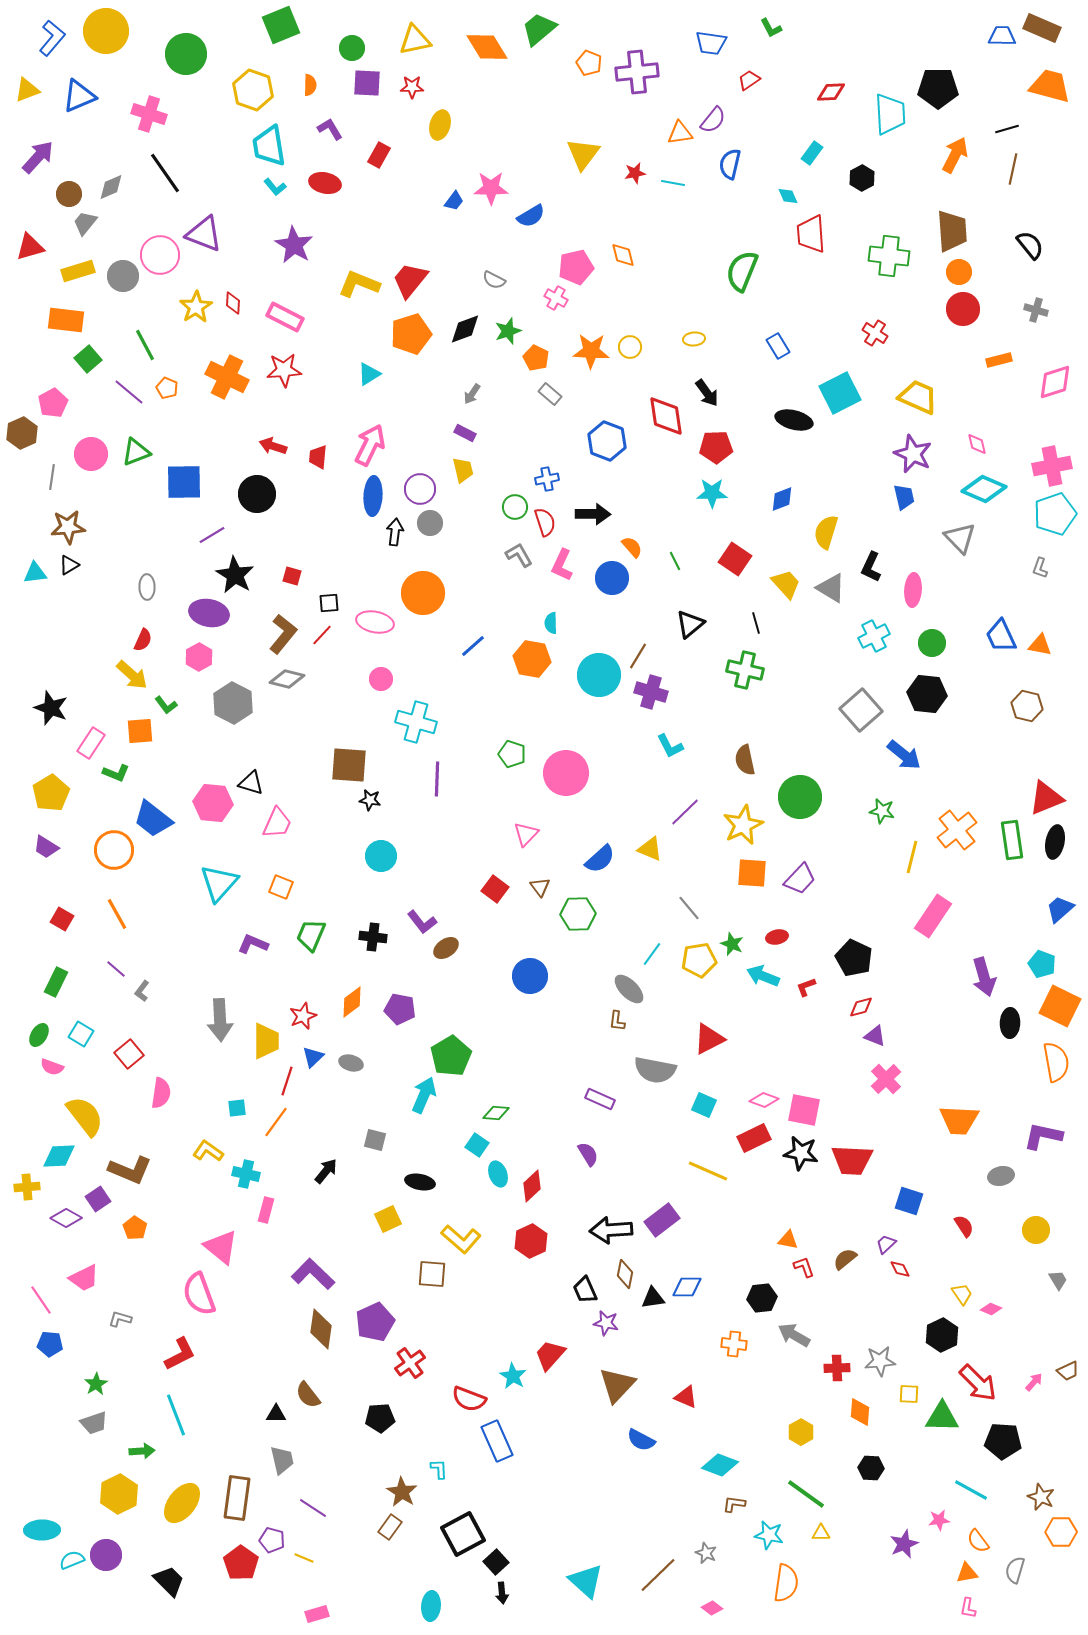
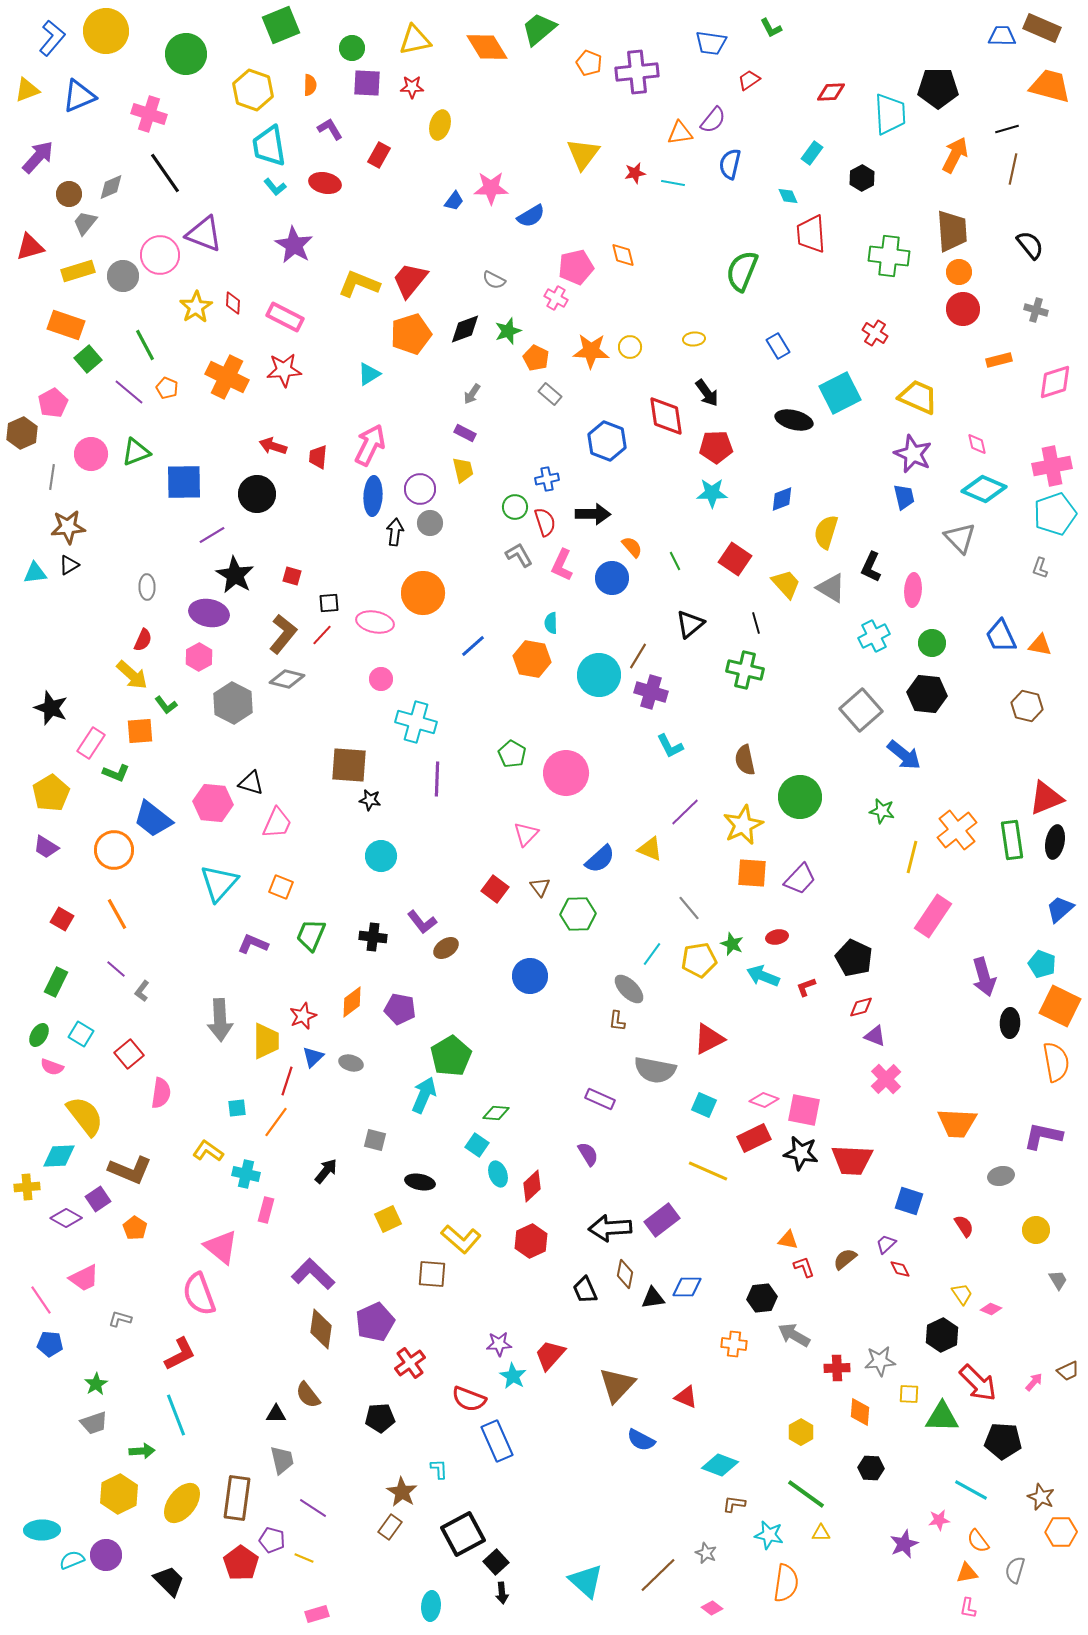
orange rectangle at (66, 320): moved 5 px down; rotated 12 degrees clockwise
green pentagon at (512, 754): rotated 12 degrees clockwise
orange trapezoid at (959, 1120): moved 2 px left, 3 px down
black arrow at (611, 1230): moved 1 px left, 2 px up
purple star at (606, 1323): moved 107 px left, 21 px down; rotated 15 degrees counterclockwise
